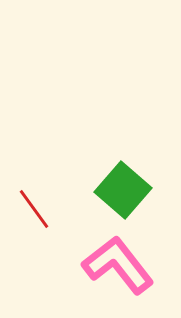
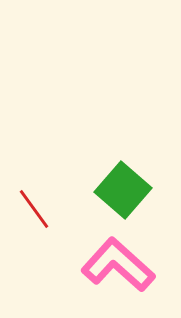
pink L-shape: rotated 10 degrees counterclockwise
